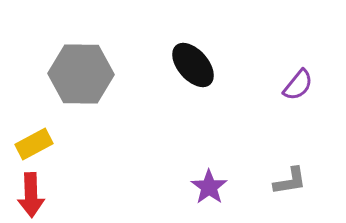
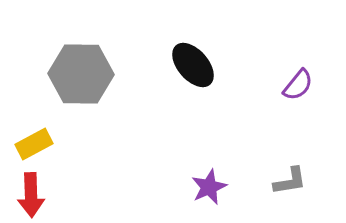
purple star: rotated 12 degrees clockwise
